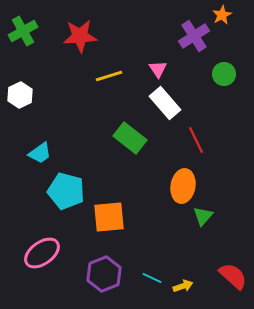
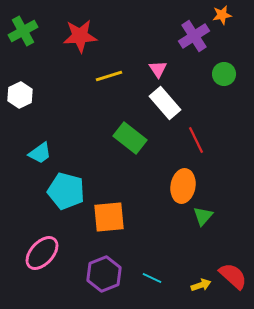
orange star: rotated 18 degrees clockwise
pink ellipse: rotated 12 degrees counterclockwise
yellow arrow: moved 18 px right, 1 px up
